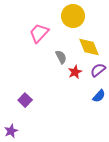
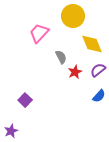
yellow diamond: moved 3 px right, 3 px up
